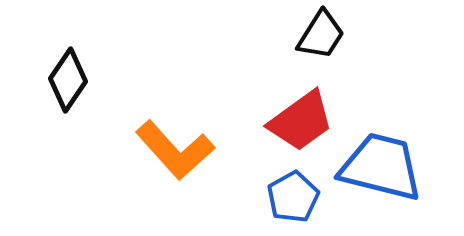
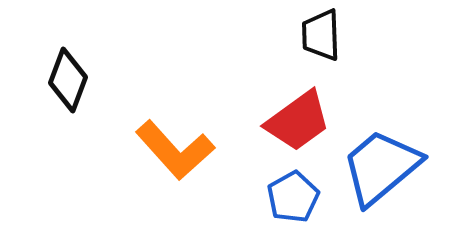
black trapezoid: rotated 146 degrees clockwise
black diamond: rotated 14 degrees counterclockwise
red trapezoid: moved 3 px left
blue trapezoid: rotated 54 degrees counterclockwise
